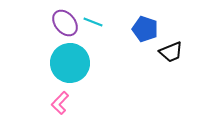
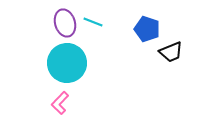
purple ellipse: rotated 24 degrees clockwise
blue pentagon: moved 2 px right
cyan circle: moved 3 px left
